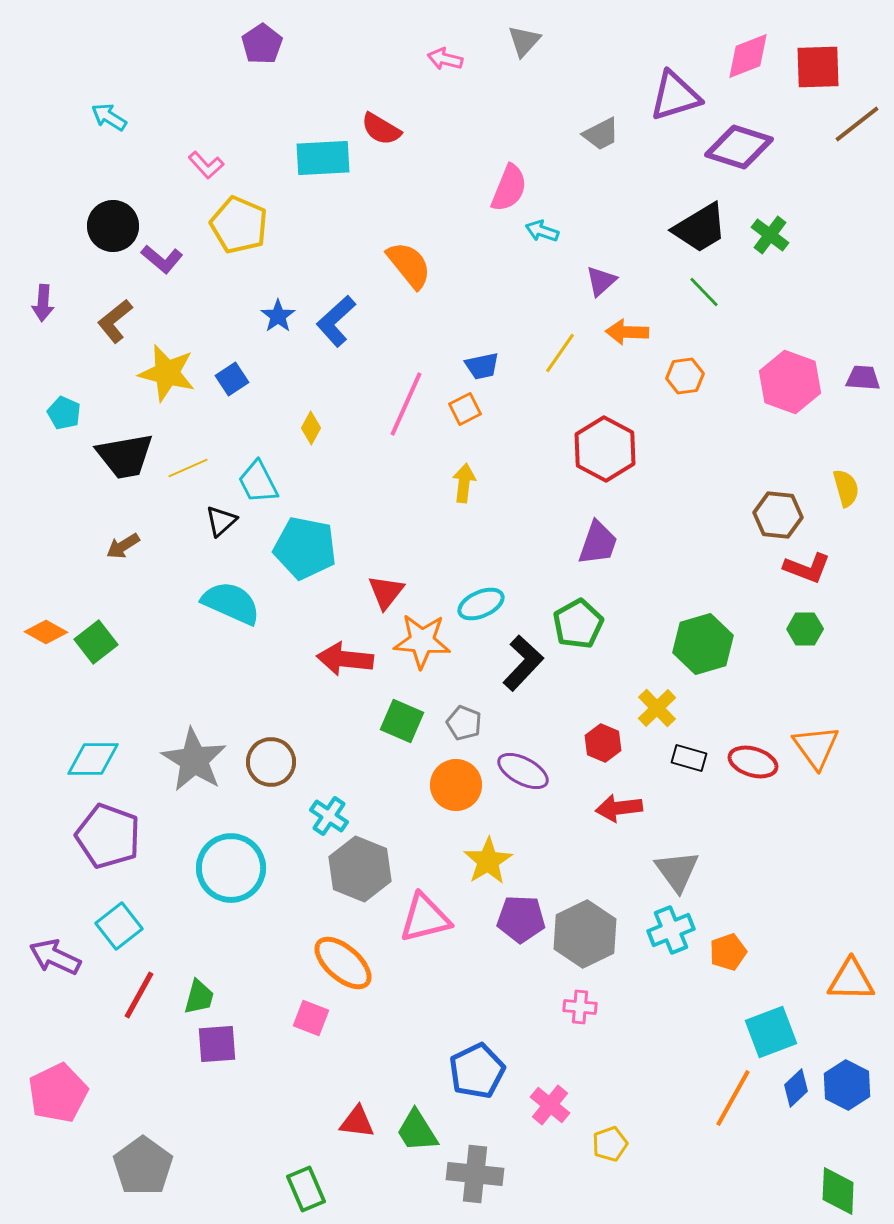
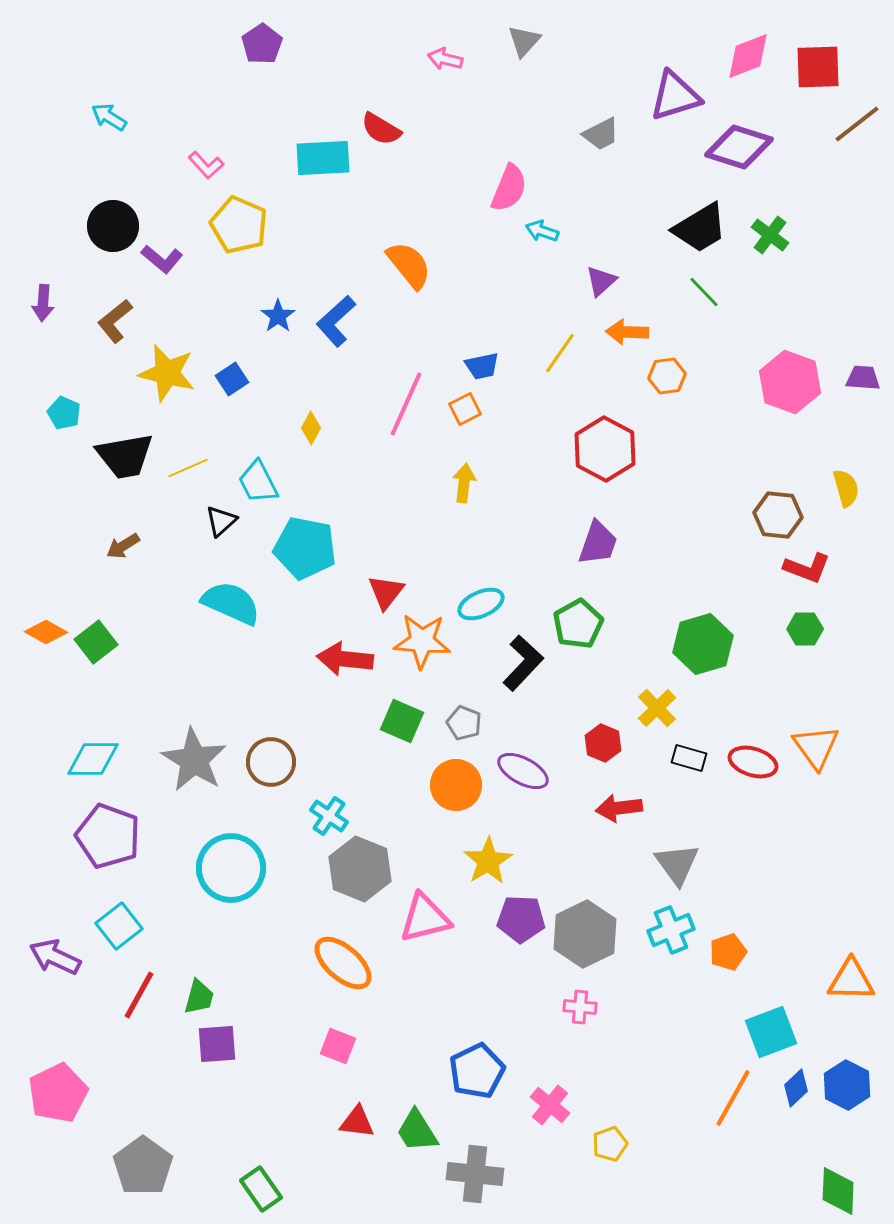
orange hexagon at (685, 376): moved 18 px left
gray triangle at (677, 871): moved 7 px up
pink square at (311, 1018): moved 27 px right, 28 px down
green rectangle at (306, 1189): moved 45 px left; rotated 12 degrees counterclockwise
